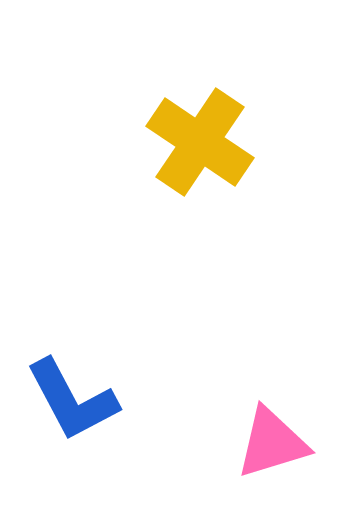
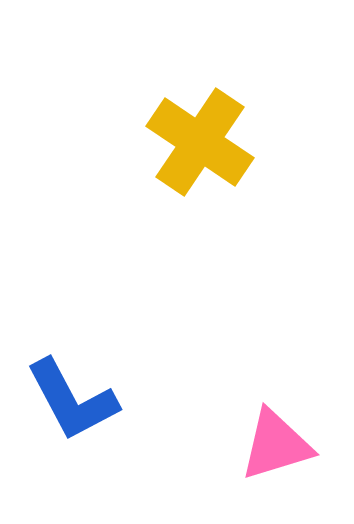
pink triangle: moved 4 px right, 2 px down
